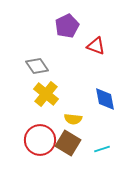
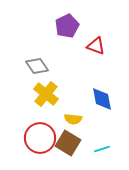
blue diamond: moved 3 px left
red circle: moved 2 px up
